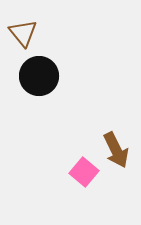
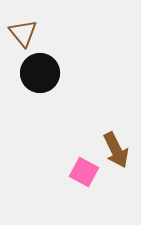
black circle: moved 1 px right, 3 px up
pink square: rotated 12 degrees counterclockwise
